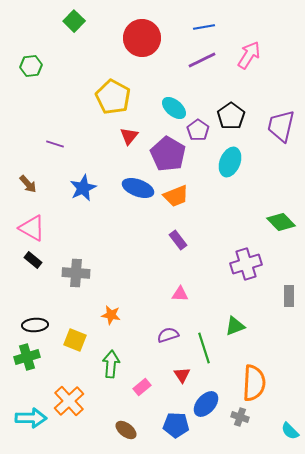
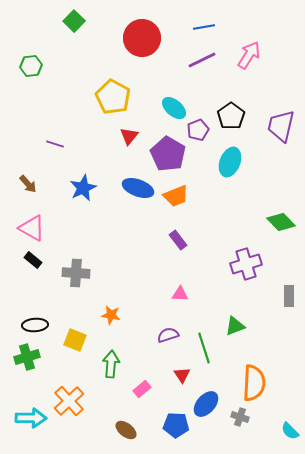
purple pentagon at (198, 130): rotated 15 degrees clockwise
pink rectangle at (142, 387): moved 2 px down
